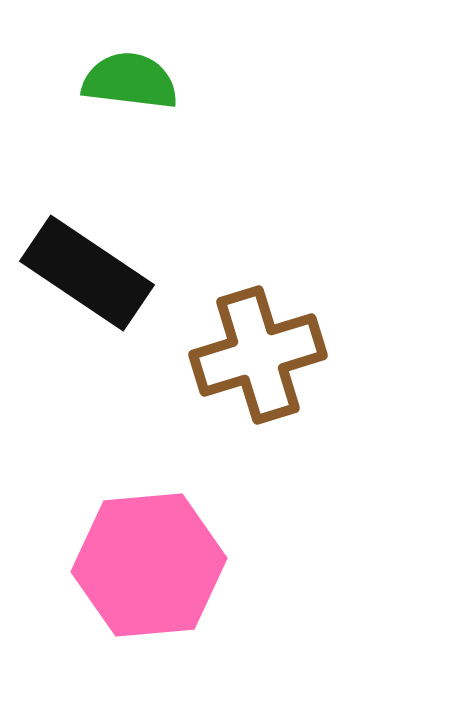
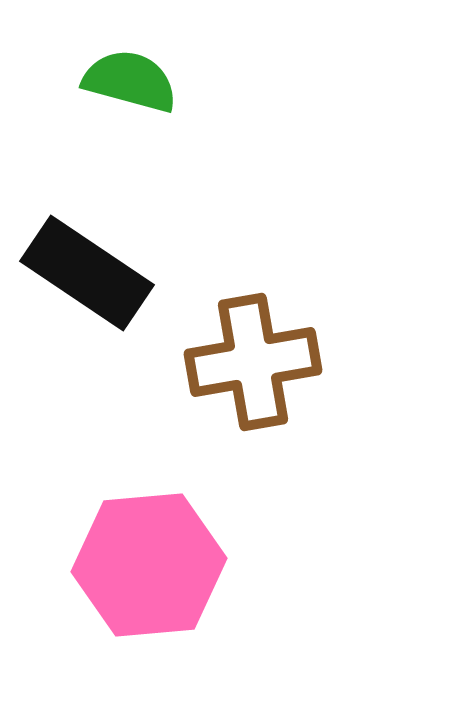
green semicircle: rotated 8 degrees clockwise
brown cross: moved 5 px left, 7 px down; rotated 7 degrees clockwise
